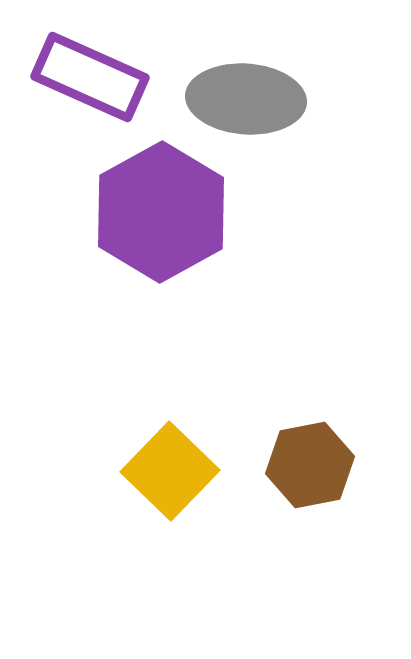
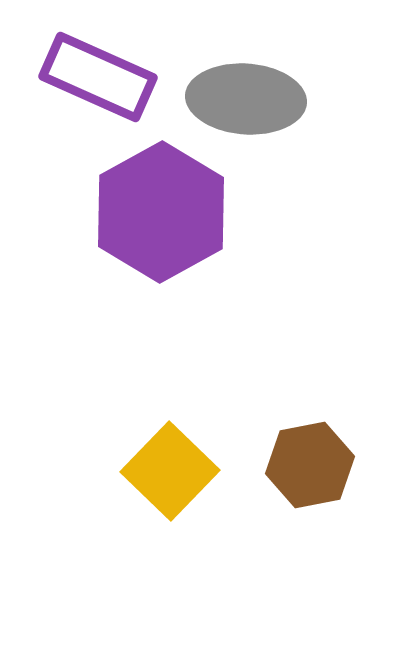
purple rectangle: moved 8 px right
